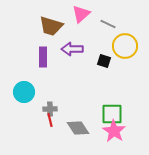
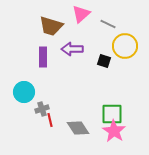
gray cross: moved 8 px left; rotated 16 degrees counterclockwise
